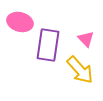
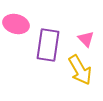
pink ellipse: moved 4 px left, 2 px down
yellow arrow: rotated 12 degrees clockwise
